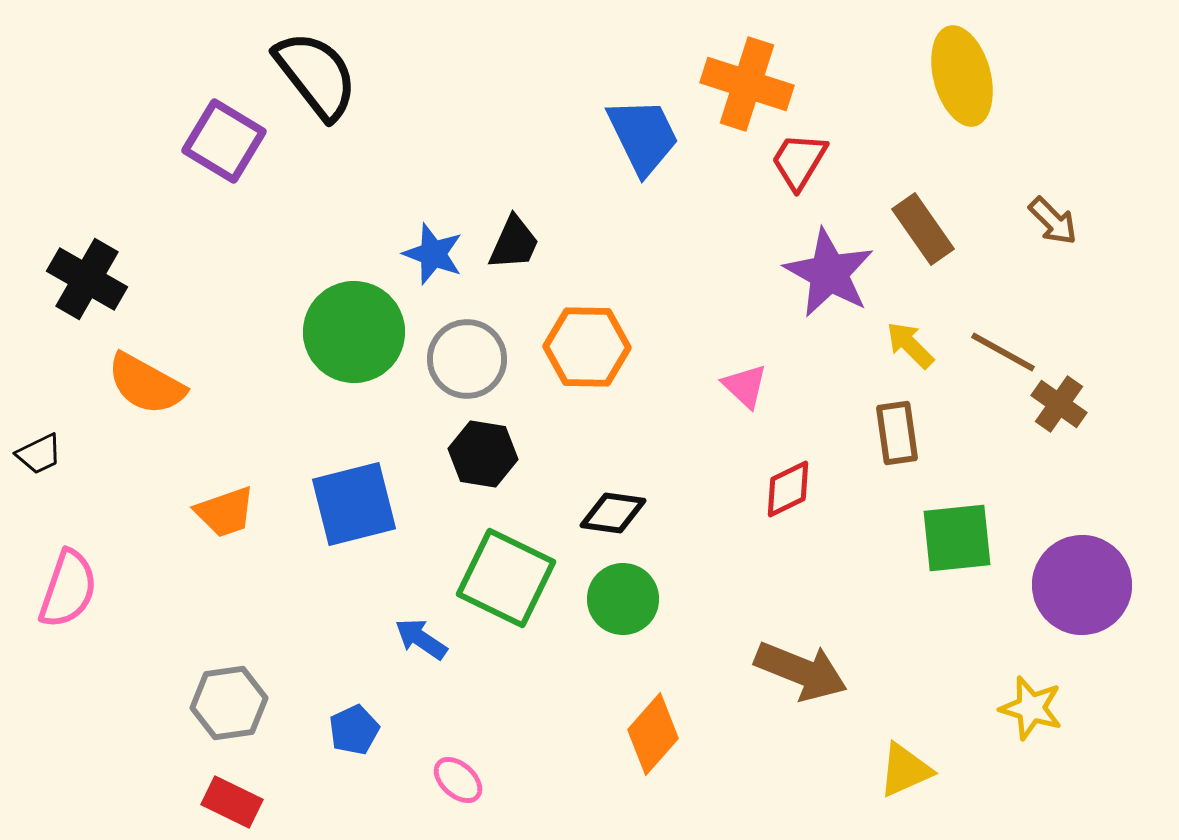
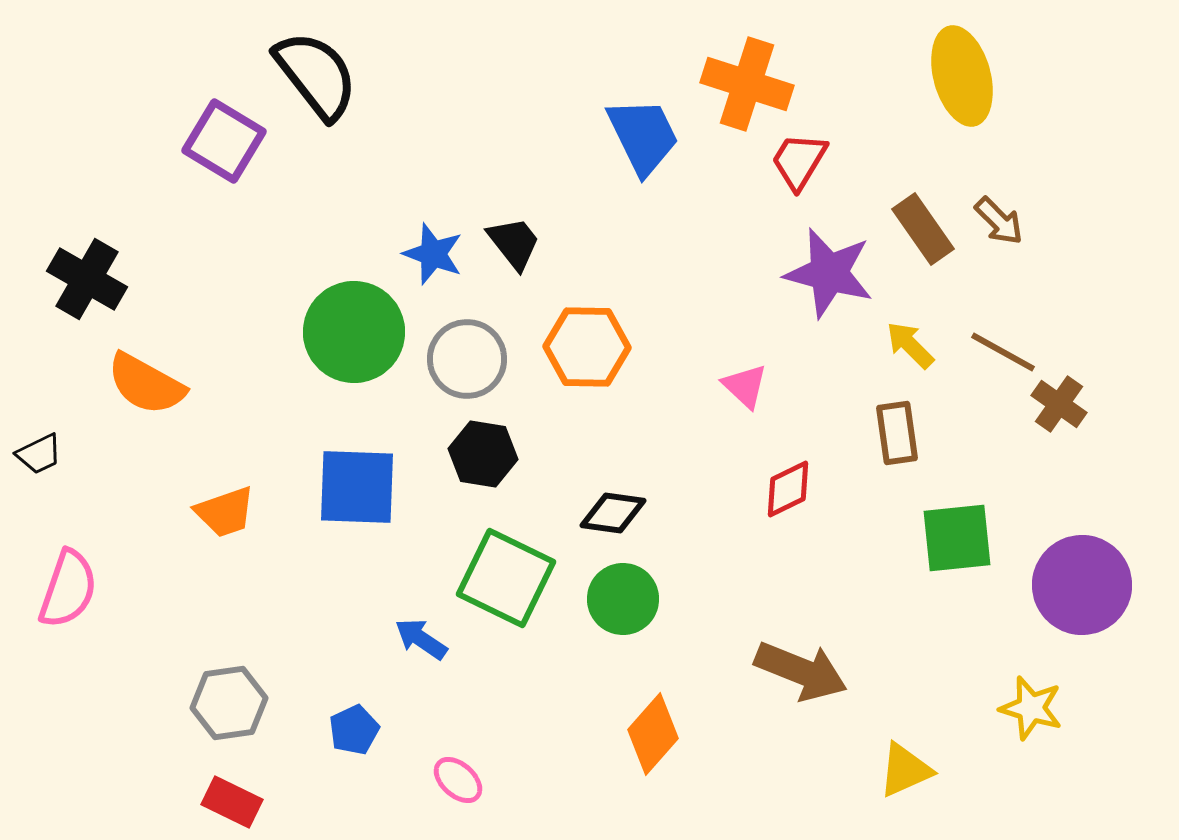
brown arrow at (1053, 221): moved 54 px left
black trapezoid at (514, 243): rotated 62 degrees counterclockwise
purple star at (829, 273): rotated 14 degrees counterclockwise
blue square at (354, 504): moved 3 px right, 17 px up; rotated 16 degrees clockwise
